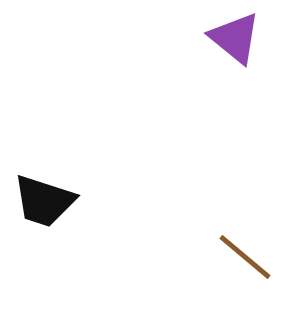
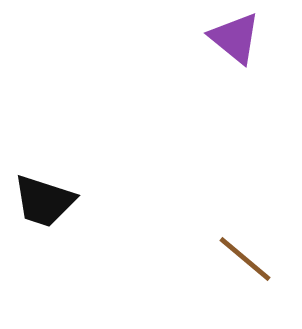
brown line: moved 2 px down
